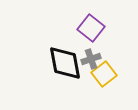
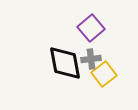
purple square: rotated 12 degrees clockwise
gray cross: rotated 12 degrees clockwise
